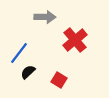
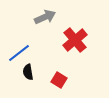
gray arrow: rotated 25 degrees counterclockwise
blue line: rotated 15 degrees clockwise
black semicircle: rotated 56 degrees counterclockwise
